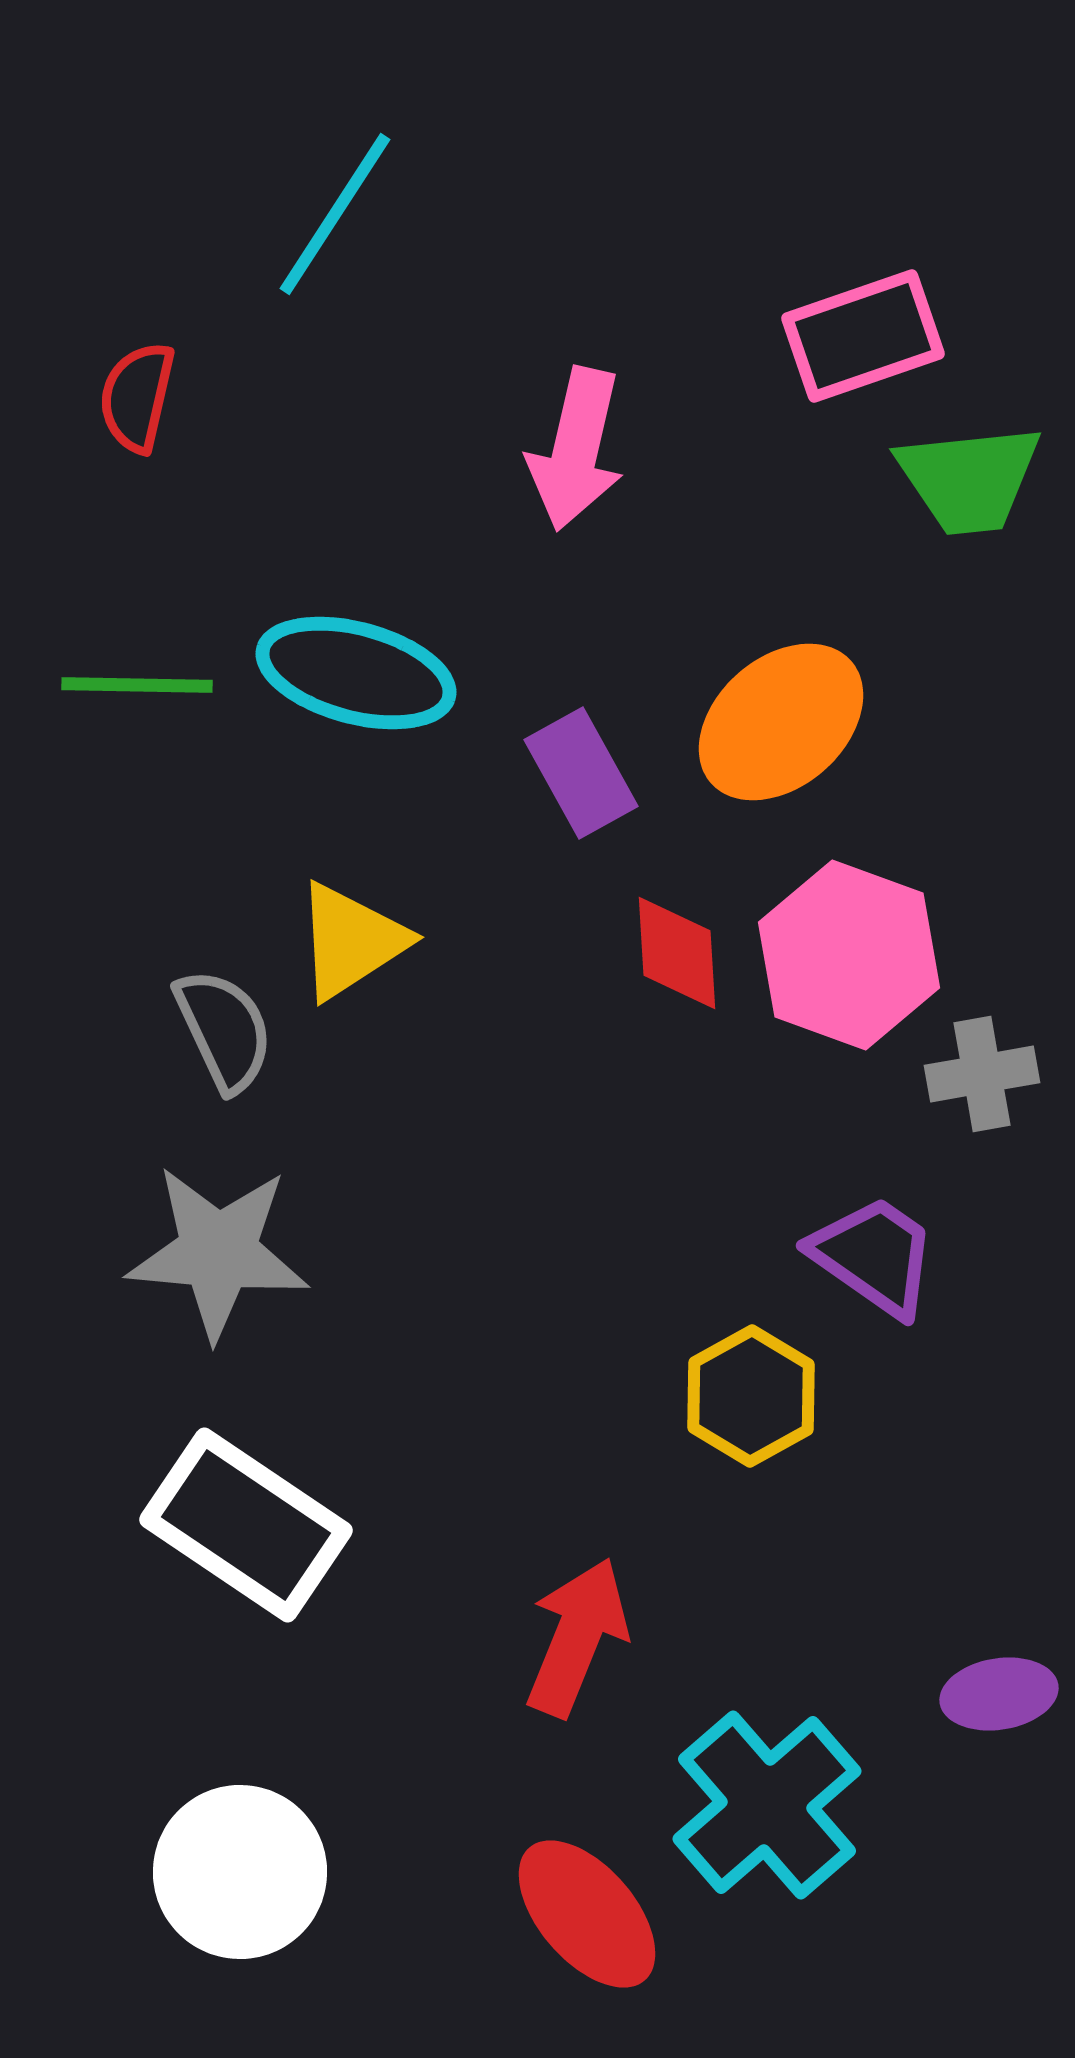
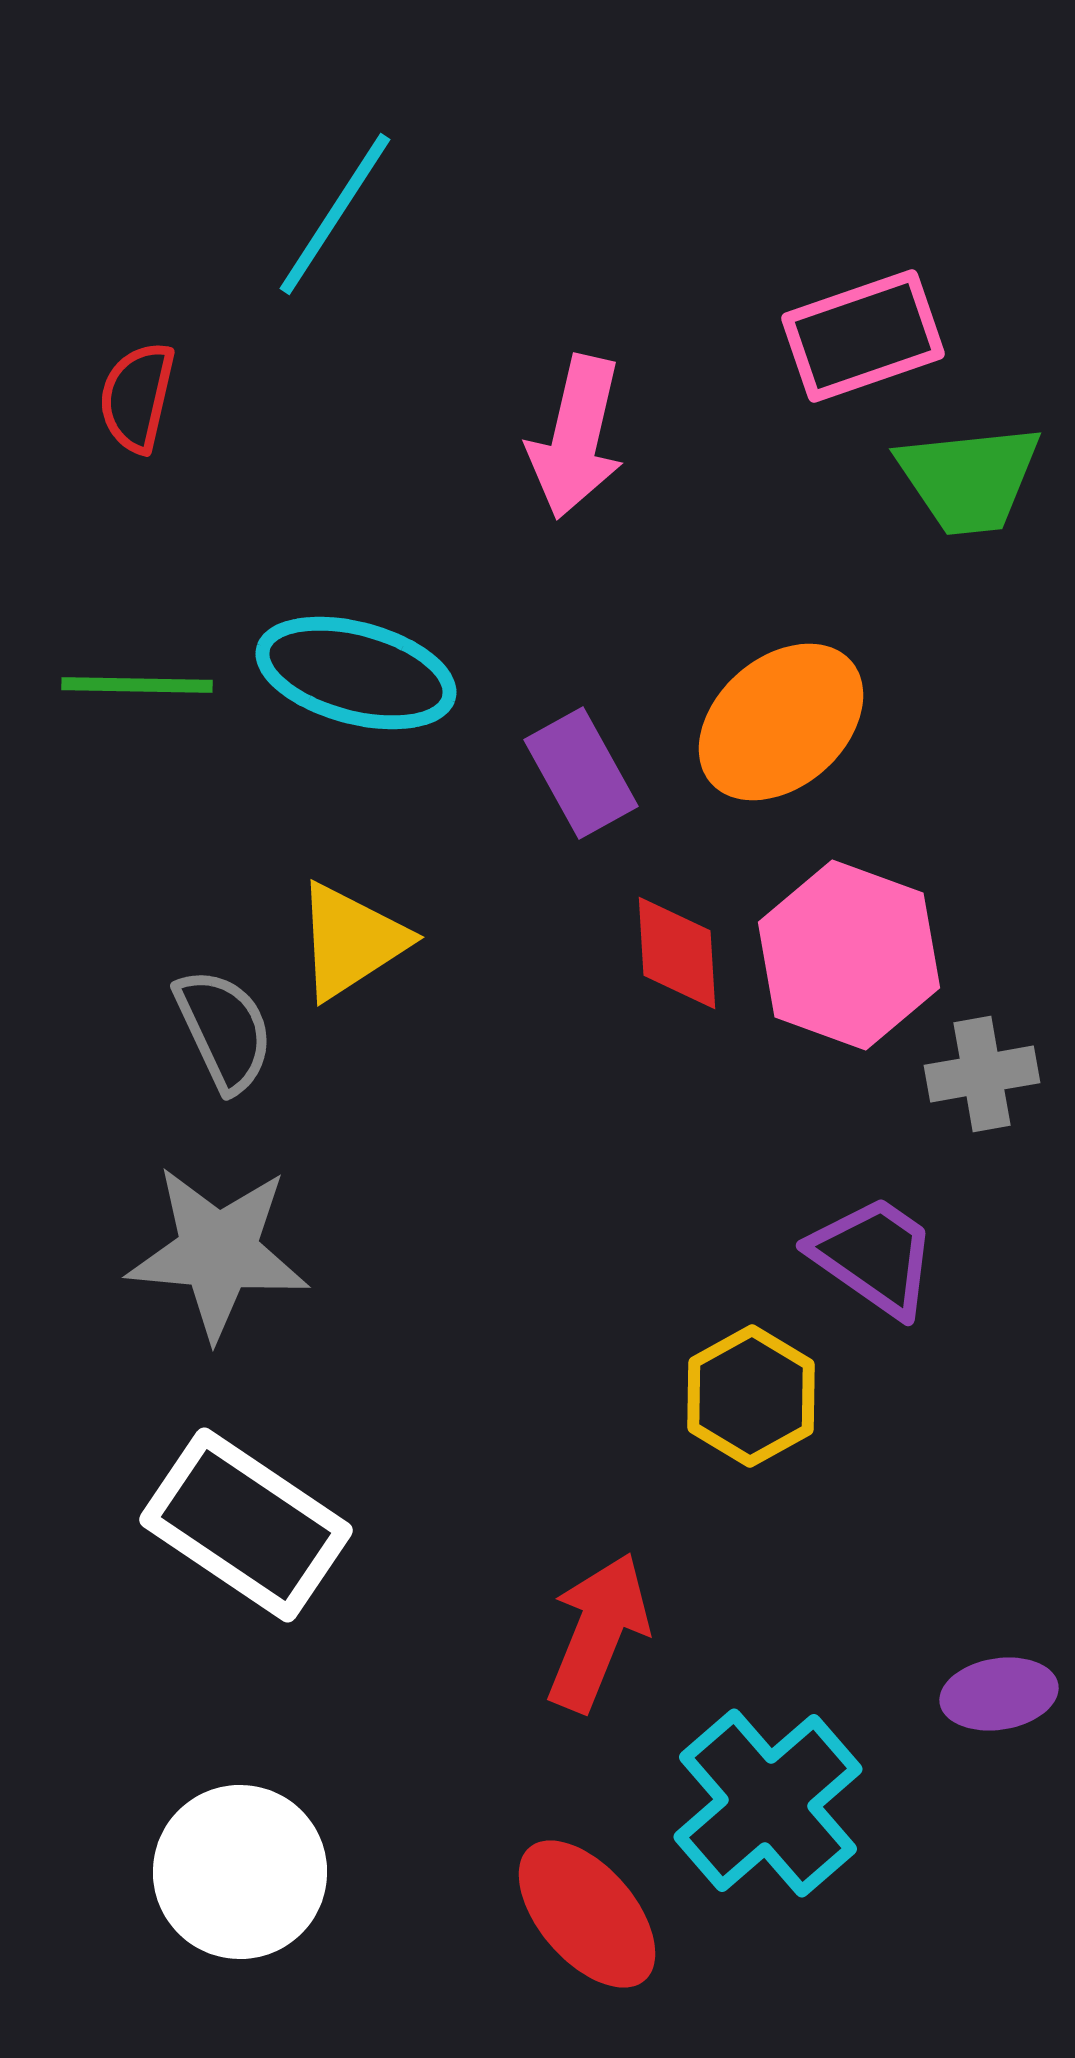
pink arrow: moved 12 px up
red arrow: moved 21 px right, 5 px up
cyan cross: moved 1 px right, 2 px up
